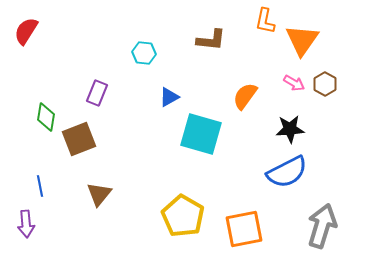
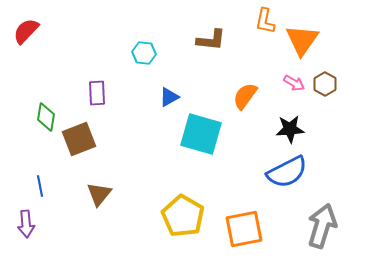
red semicircle: rotated 12 degrees clockwise
purple rectangle: rotated 25 degrees counterclockwise
